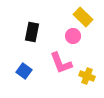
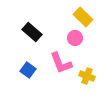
black rectangle: rotated 60 degrees counterclockwise
pink circle: moved 2 px right, 2 px down
blue square: moved 4 px right, 1 px up
